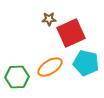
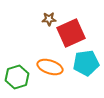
cyan pentagon: rotated 20 degrees counterclockwise
orange ellipse: rotated 50 degrees clockwise
green hexagon: rotated 15 degrees counterclockwise
